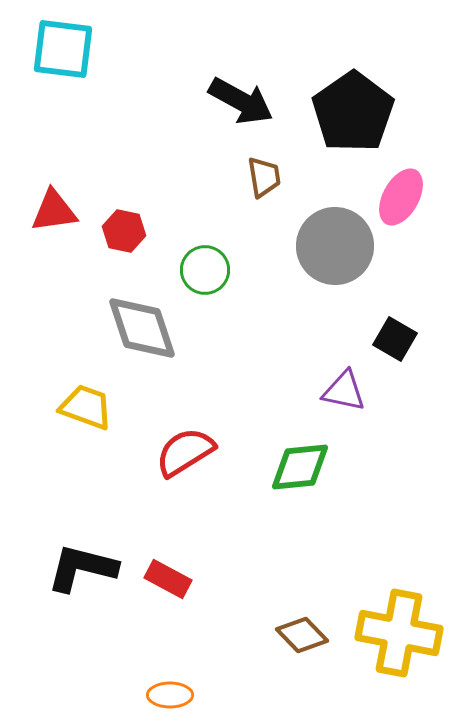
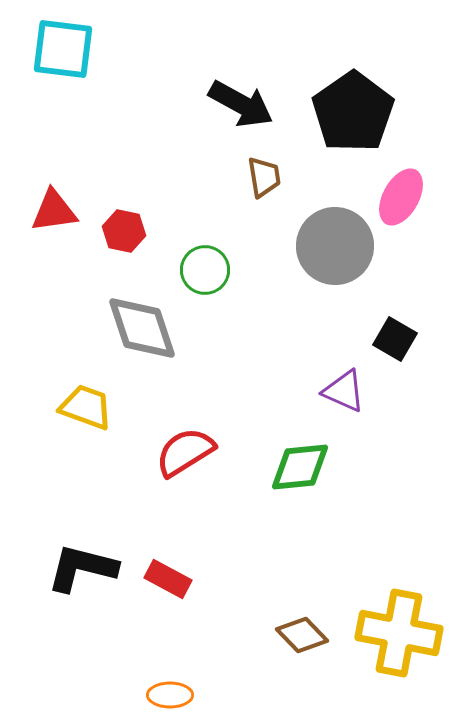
black arrow: moved 3 px down
purple triangle: rotated 12 degrees clockwise
